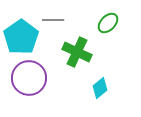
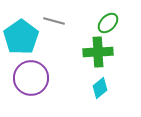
gray line: moved 1 px right, 1 px down; rotated 15 degrees clockwise
green cross: moved 21 px right; rotated 28 degrees counterclockwise
purple circle: moved 2 px right
